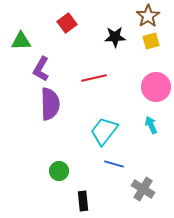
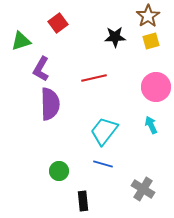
red square: moved 9 px left
green triangle: rotated 15 degrees counterclockwise
blue line: moved 11 px left
